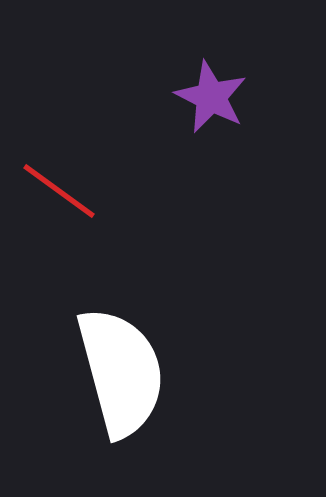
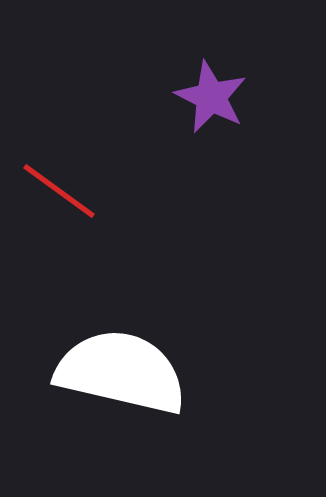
white semicircle: rotated 62 degrees counterclockwise
